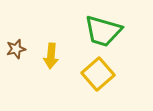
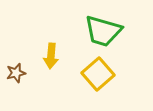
brown star: moved 24 px down
